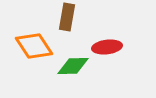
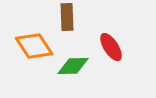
brown rectangle: rotated 12 degrees counterclockwise
red ellipse: moved 4 px right; rotated 64 degrees clockwise
